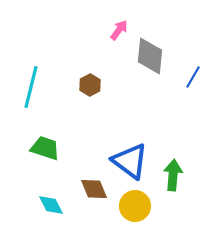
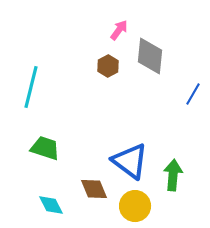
blue line: moved 17 px down
brown hexagon: moved 18 px right, 19 px up
